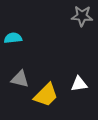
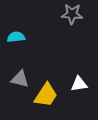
gray star: moved 10 px left, 2 px up
cyan semicircle: moved 3 px right, 1 px up
yellow trapezoid: rotated 12 degrees counterclockwise
